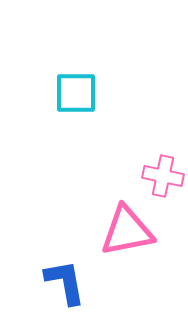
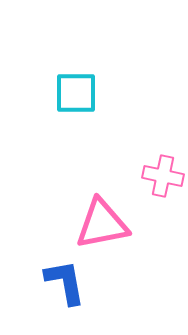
pink triangle: moved 25 px left, 7 px up
